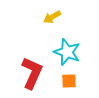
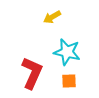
cyan star: rotated 8 degrees counterclockwise
